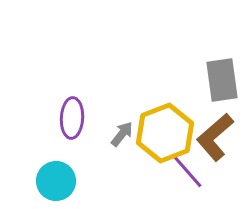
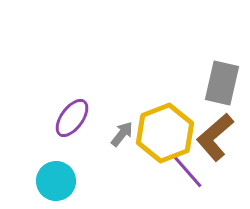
gray rectangle: moved 3 px down; rotated 21 degrees clockwise
purple ellipse: rotated 33 degrees clockwise
